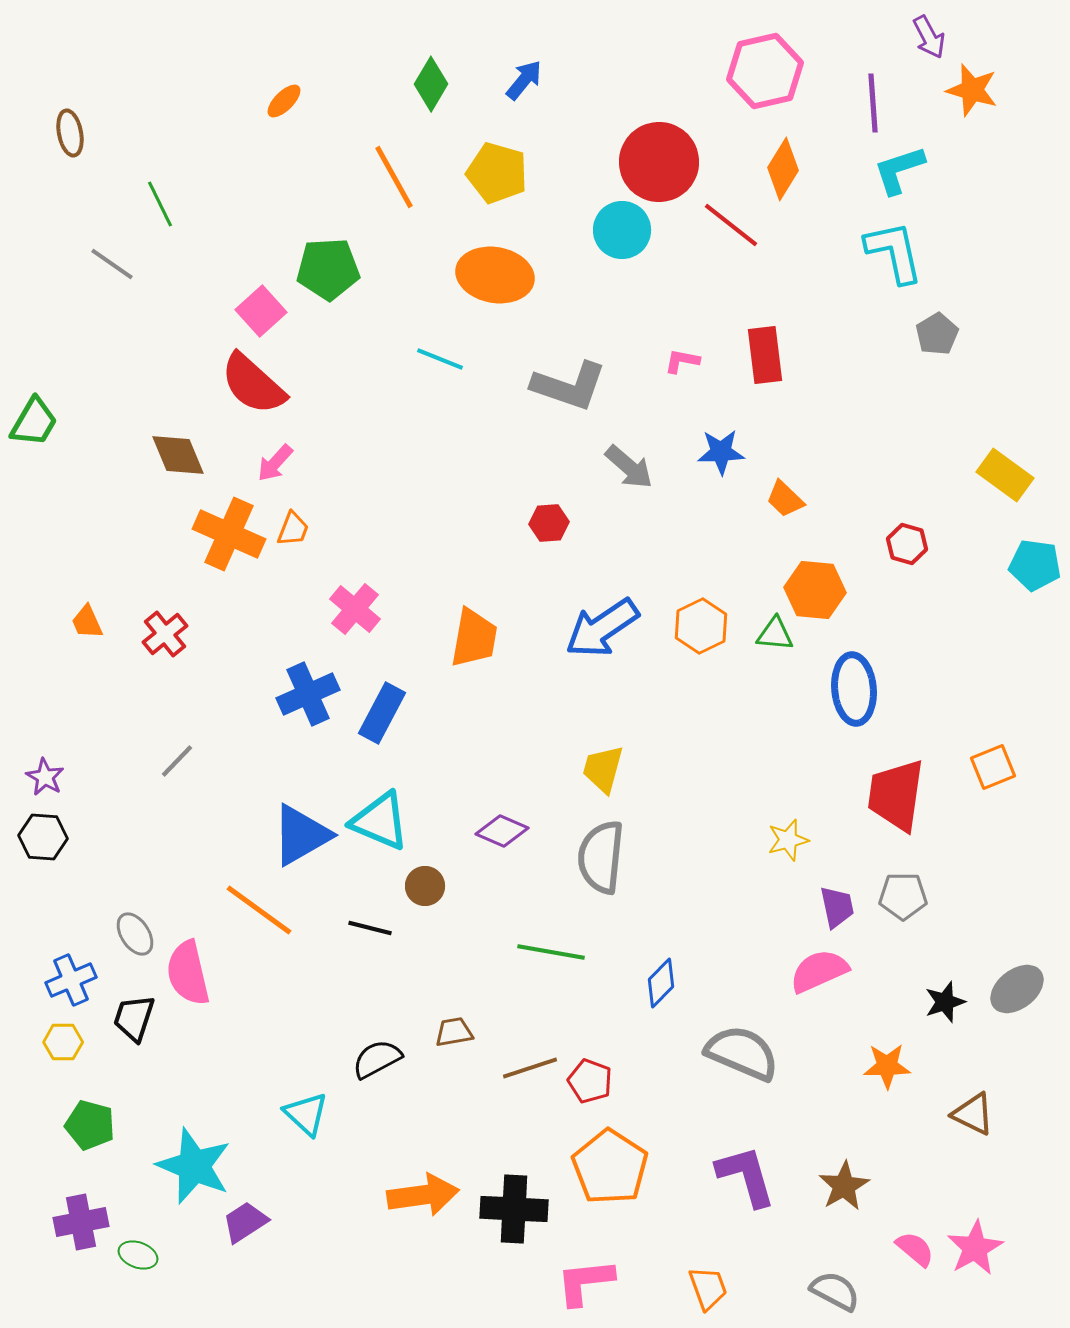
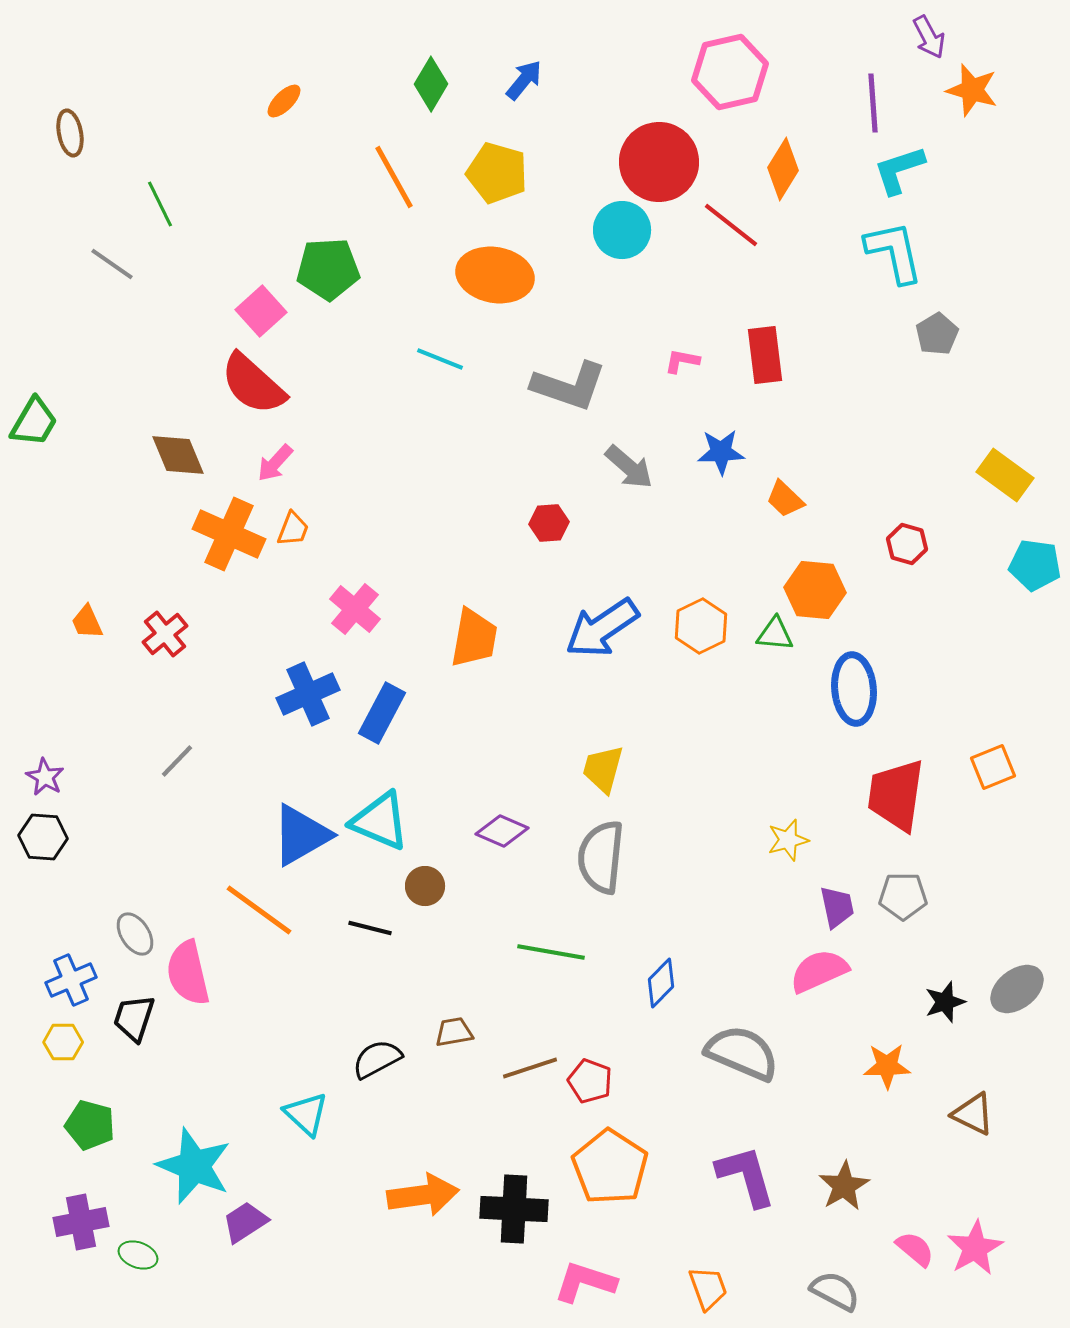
pink hexagon at (765, 71): moved 35 px left, 1 px down
pink L-shape at (585, 1282): rotated 24 degrees clockwise
